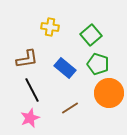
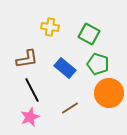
green square: moved 2 px left, 1 px up; rotated 20 degrees counterclockwise
pink star: moved 1 px up
